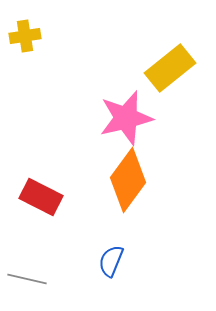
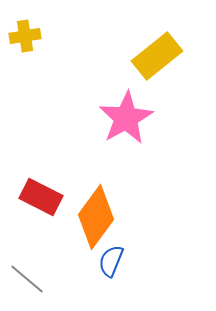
yellow rectangle: moved 13 px left, 12 px up
pink star: rotated 16 degrees counterclockwise
orange diamond: moved 32 px left, 37 px down
gray line: rotated 27 degrees clockwise
